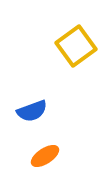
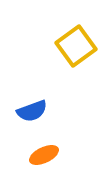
orange ellipse: moved 1 px left, 1 px up; rotated 8 degrees clockwise
